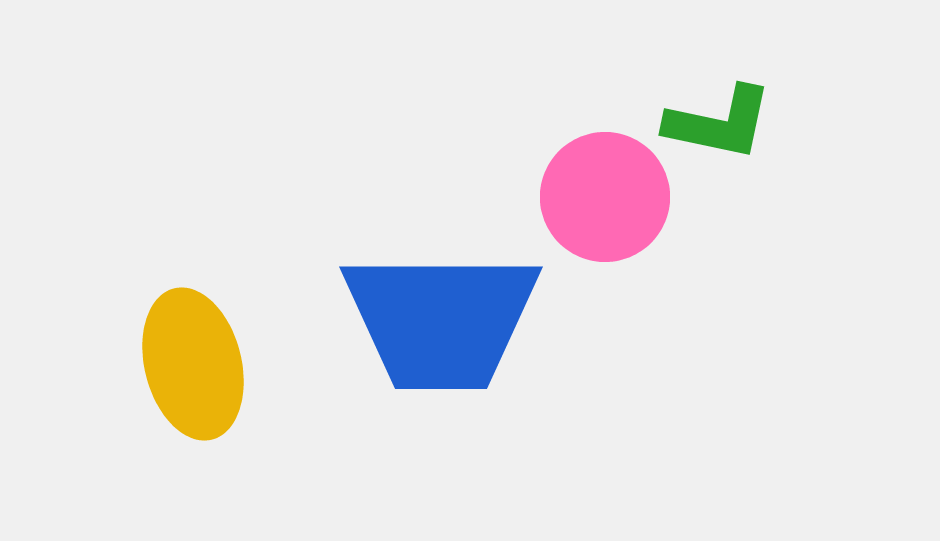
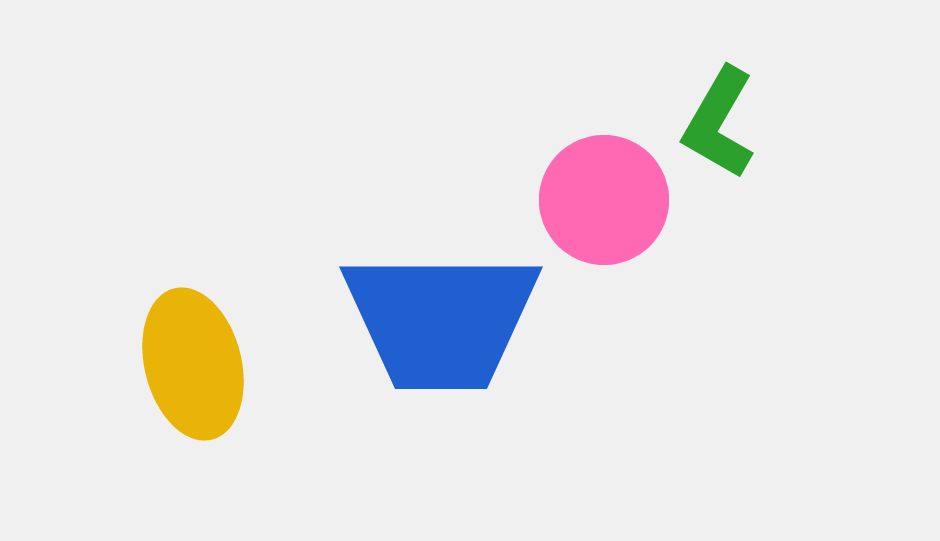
green L-shape: rotated 108 degrees clockwise
pink circle: moved 1 px left, 3 px down
